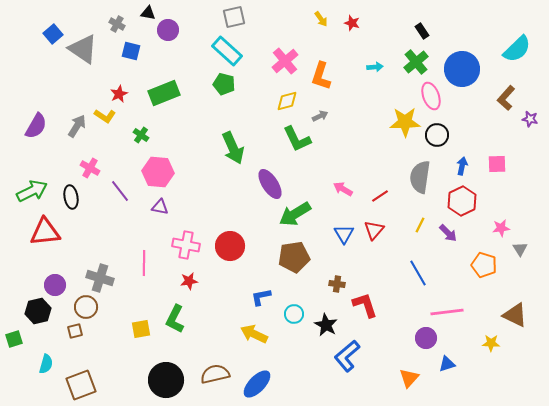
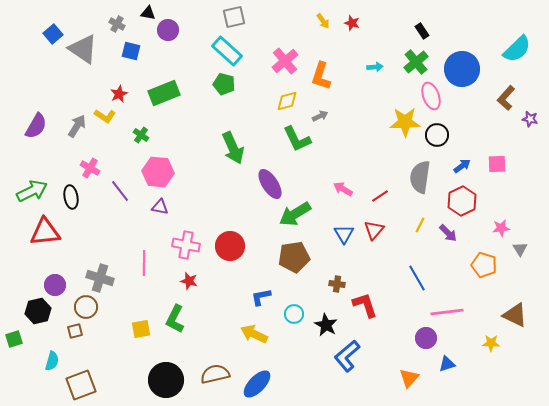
yellow arrow at (321, 19): moved 2 px right, 2 px down
blue arrow at (462, 166): rotated 42 degrees clockwise
blue line at (418, 273): moved 1 px left, 5 px down
red star at (189, 281): rotated 24 degrees clockwise
cyan semicircle at (46, 364): moved 6 px right, 3 px up
